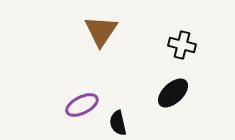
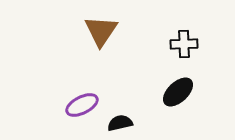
black cross: moved 2 px right, 1 px up; rotated 16 degrees counterclockwise
black ellipse: moved 5 px right, 1 px up
black semicircle: moved 2 px right; rotated 90 degrees clockwise
